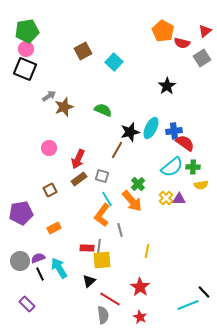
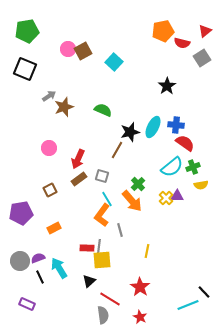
orange pentagon at (163, 31): rotated 30 degrees clockwise
pink circle at (26, 49): moved 42 px right
cyan ellipse at (151, 128): moved 2 px right, 1 px up
blue cross at (174, 131): moved 2 px right, 6 px up; rotated 14 degrees clockwise
green cross at (193, 167): rotated 24 degrees counterclockwise
purple triangle at (179, 199): moved 2 px left, 3 px up
black line at (40, 274): moved 3 px down
purple rectangle at (27, 304): rotated 21 degrees counterclockwise
